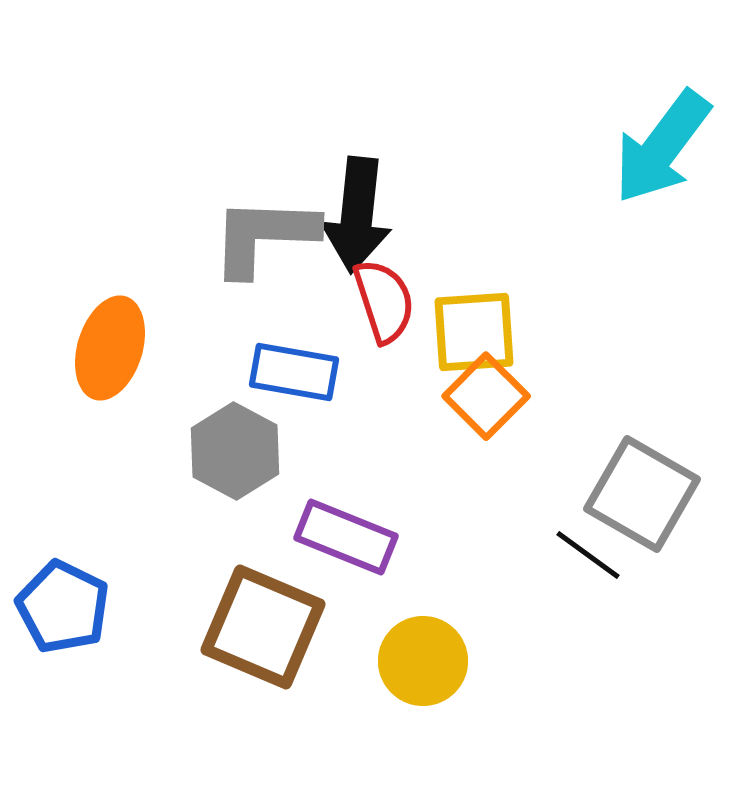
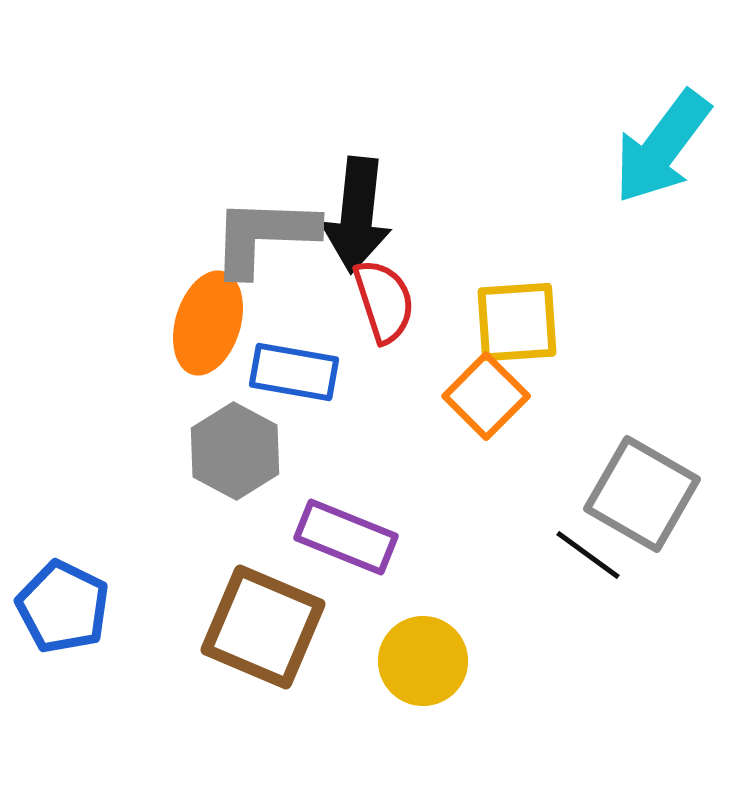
yellow square: moved 43 px right, 10 px up
orange ellipse: moved 98 px right, 25 px up
